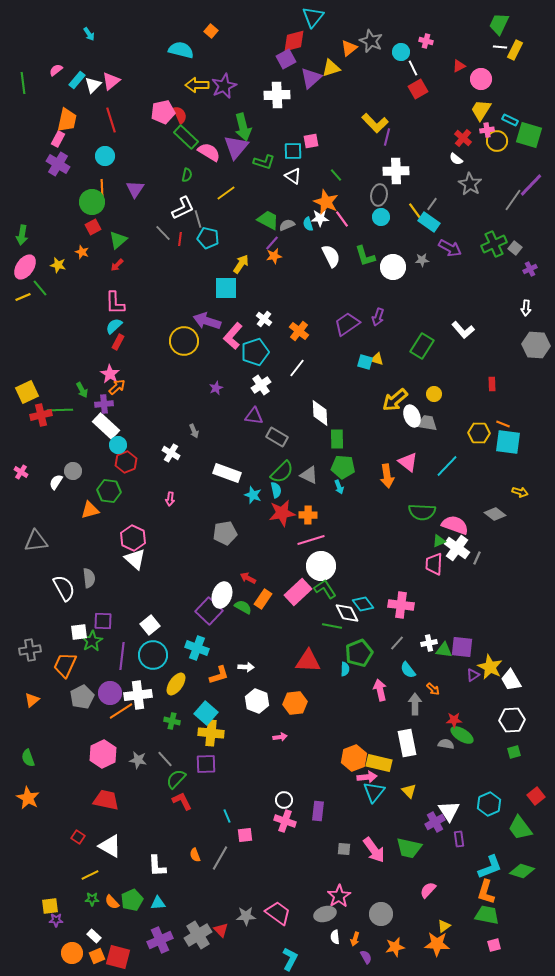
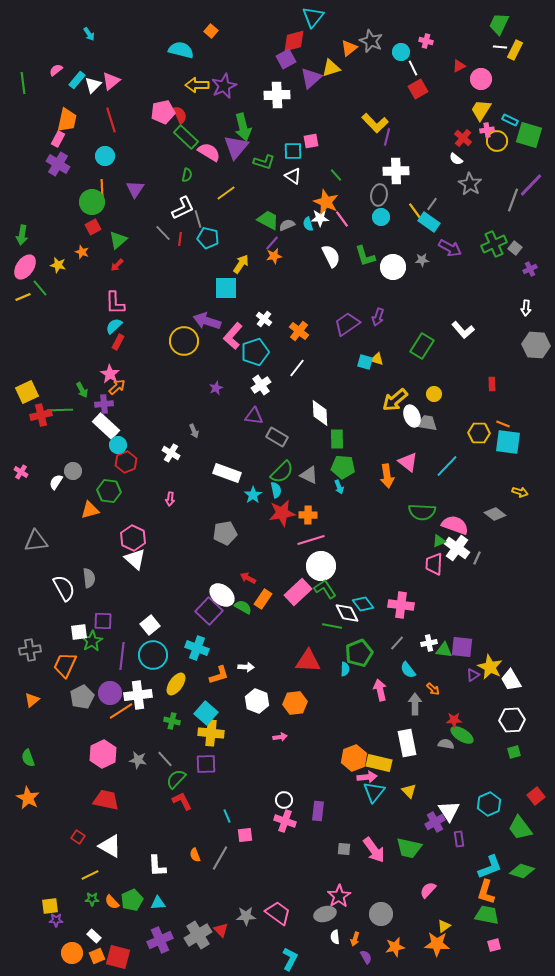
gray line at (513, 200): rotated 15 degrees counterclockwise
cyan star at (253, 495): rotated 18 degrees clockwise
white ellipse at (222, 595): rotated 70 degrees counterclockwise
